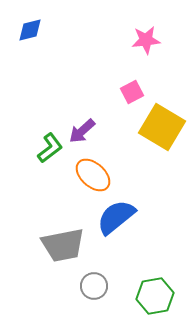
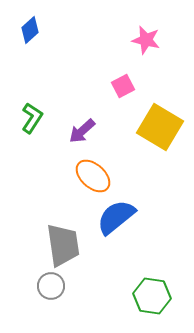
blue diamond: rotated 28 degrees counterclockwise
pink star: rotated 20 degrees clockwise
pink square: moved 9 px left, 6 px up
yellow square: moved 2 px left
green L-shape: moved 18 px left, 30 px up; rotated 20 degrees counterclockwise
orange ellipse: moved 1 px down
gray trapezoid: rotated 87 degrees counterclockwise
gray circle: moved 43 px left
green hexagon: moved 3 px left; rotated 18 degrees clockwise
